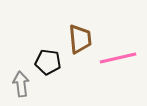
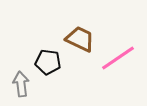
brown trapezoid: rotated 60 degrees counterclockwise
pink line: rotated 21 degrees counterclockwise
